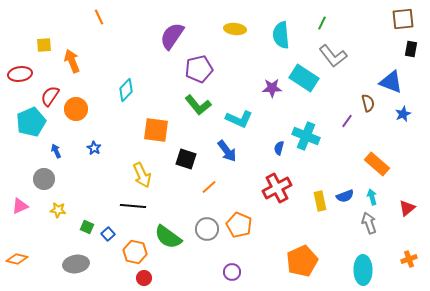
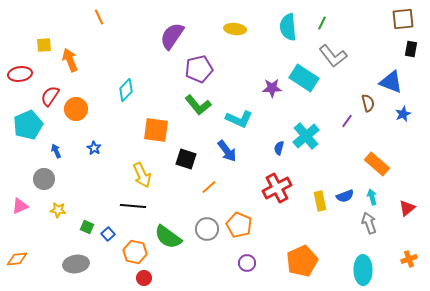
cyan semicircle at (281, 35): moved 7 px right, 8 px up
orange arrow at (72, 61): moved 2 px left, 1 px up
cyan pentagon at (31, 122): moved 3 px left, 3 px down
cyan cross at (306, 136): rotated 28 degrees clockwise
orange diamond at (17, 259): rotated 20 degrees counterclockwise
purple circle at (232, 272): moved 15 px right, 9 px up
